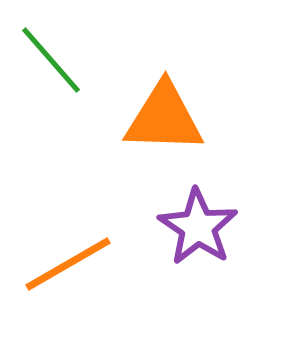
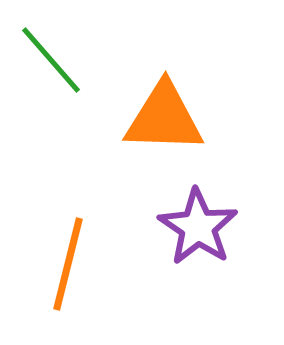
orange line: rotated 46 degrees counterclockwise
